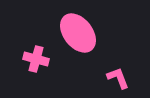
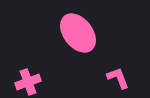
pink cross: moved 8 px left, 23 px down; rotated 35 degrees counterclockwise
